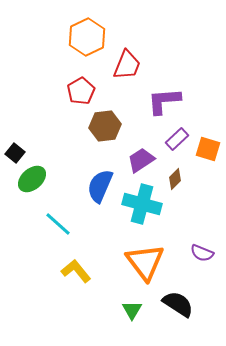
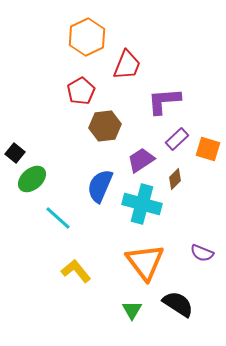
cyan line: moved 6 px up
